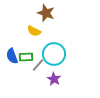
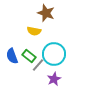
yellow semicircle: rotated 16 degrees counterclockwise
green rectangle: moved 3 px right, 1 px up; rotated 40 degrees clockwise
purple star: rotated 16 degrees clockwise
